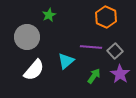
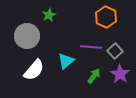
gray circle: moved 1 px up
